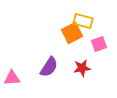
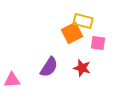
pink square: moved 1 px left, 1 px up; rotated 28 degrees clockwise
red star: rotated 24 degrees clockwise
pink triangle: moved 2 px down
